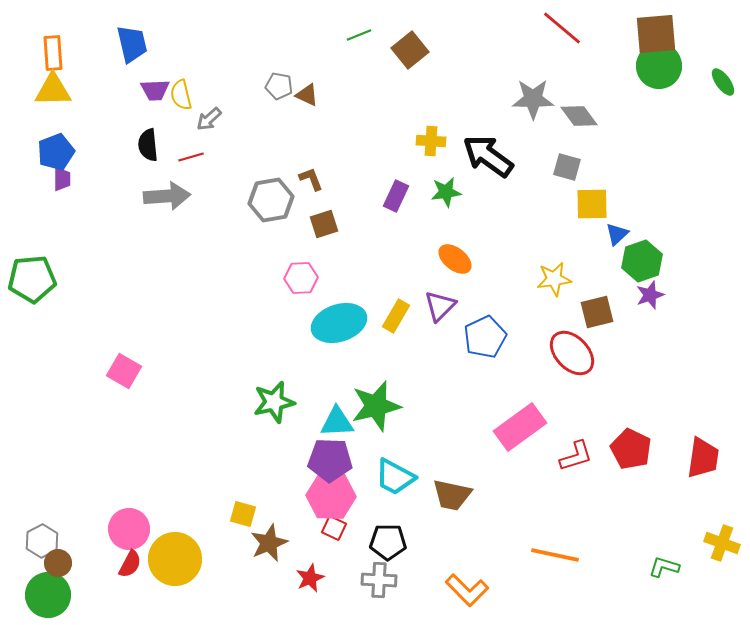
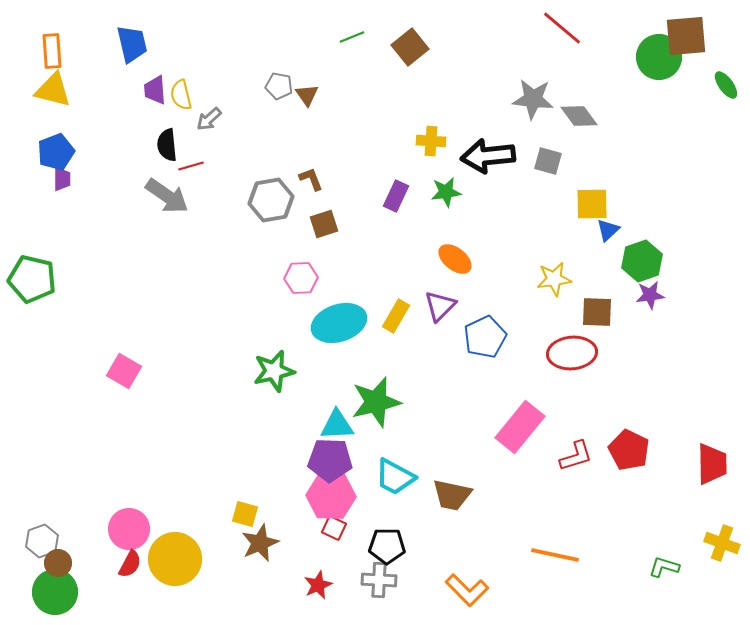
brown square at (656, 34): moved 30 px right, 2 px down
green line at (359, 35): moved 7 px left, 2 px down
brown square at (410, 50): moved 3 px up
orange rectangle at (53, 53): moved 1 px left, 2 px up
green circle at (659, 66): moved 9 px up
green ellipse at (723, 82): moved 3 px right, 3 px down
yellow triangle at (53, 90): rotated 15 degrees clockwise
purple trapezoid at (155, 90): rotated 88 degrees clockwise
brown triangle at (307, 95): rotated 30 degrees clockwise
gray star at (533, 99): rotated 6 degrees clockwise
black semicircle at (148, 145): moved 19 px right
black arrow at (488, 156): rotated 42 degrees counterclockwise
red line at (191, 157): moved 9 px down
gray square at (567, 167): moved 19 px left, 6 px up
gray arrow at (167, 196): rotated 39 degrees clockwise
blue triangle at (617, 234): moved 9 px left, 4 px up
green pentagon at (32, 279): rotated 18 degrees clockwise
purple star at (650, 295): rotated 12 degrees clockwise
brown square at (597, 312): rotated 16 degrees clockwise
red ellipse at (572, 353): rotated 51 degrees counterclockwise
green star at (274, 402): moved 31 px up
green star at (376, 406): moved 4 px up
cyan triangle at (337, 422): moved 3 px down
pink rectangle at (520, 427): rotated 15 degrees counterclockwise
red pentagon at (631, 449): moved 2 px left, 1 px down
red trapezoid at (703, 458): moved 9 px right, 6 px down; rotated 9 degrees counterclockwise
yellow square at (243, 514): moved 2 px right
gray hexagon at (42, 541): rotated 8 degrees clockwise
black pentagon at (388, 542): moved 1 px left, 4 px down
brown star at (269, 543): moved 9 px left
red star at (310, 578): moved 8 px right, 7 px down
green circle at (48, 595): moved 7 px right, 3 px up
